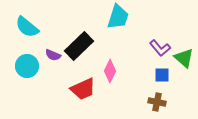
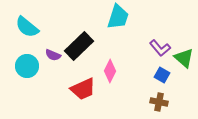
blue square: rotated 28 degrees clockwise
brown cross: moved 2 px right
